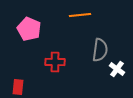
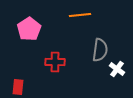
pink pentagon: rotated 15 degrees clockwise
